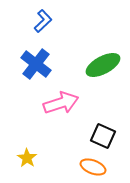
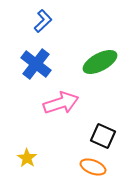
green ellipse: moved 3 px left, 3 px up
